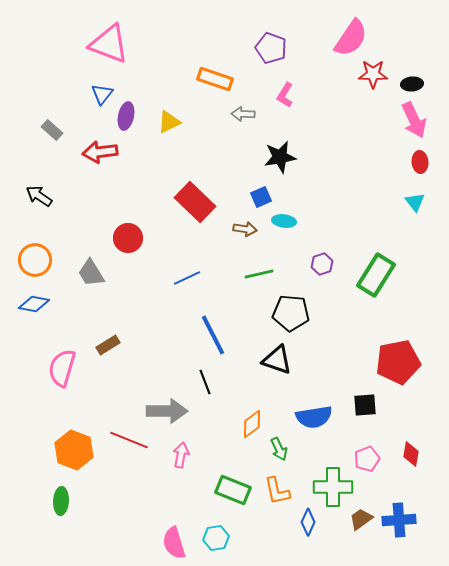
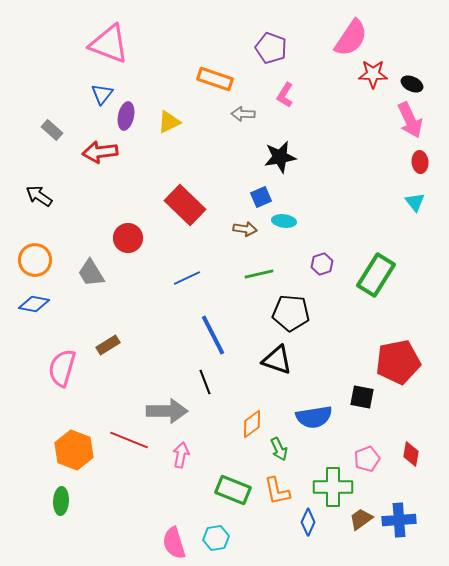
black ellipse at (412, 84): rotated 30 degrees clockwise
pink arrow at (414, 120): moved 4 px left
red rectangle at (195, 202): moved 10 px left, 3 px down
black square at (365, 405): moved 3 px left, 8 px up; rotated 15 degrees clockwise
